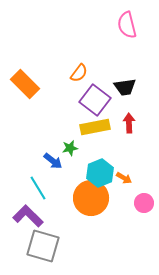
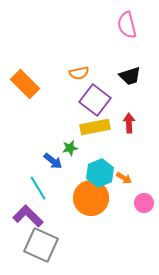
orange semicircle: rotated 42 degrees clockwise
black trapezoid: moved 5 px right, 11 px up; rotated 10 degrees counterclockwise
gray square: moved 2 px left, 1 px up; rotated 8 degrees clockwise
